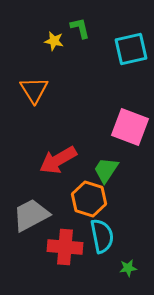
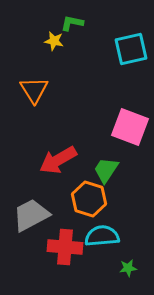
green L-shape: moved 8 px left, 5 px up; rotated 65 degrees counterclockwise
cyan semicircle: rotated 84 degrees counterclockwise
